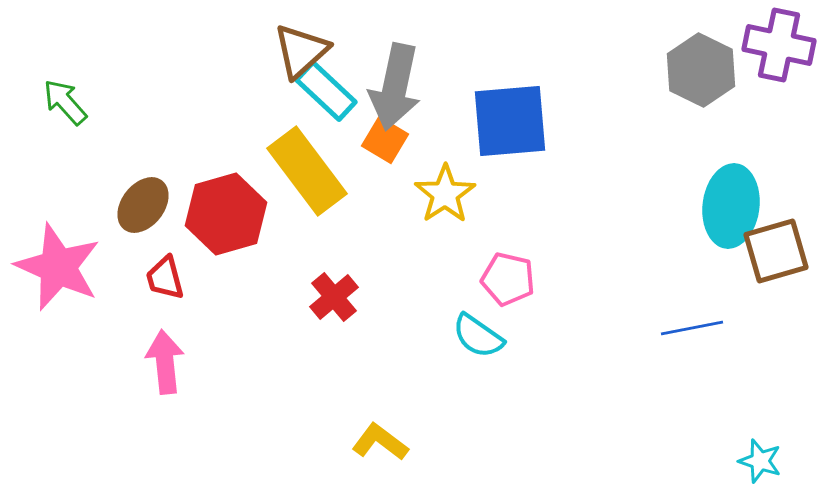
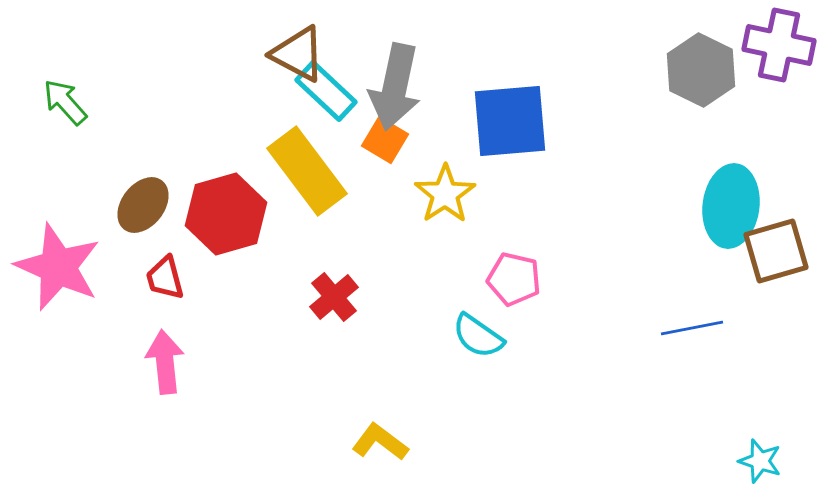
brown triangle: moved 3 px left, 3 px down; rotated 50 degrees counterclockwise
pink pentagon: moved 6 px right
